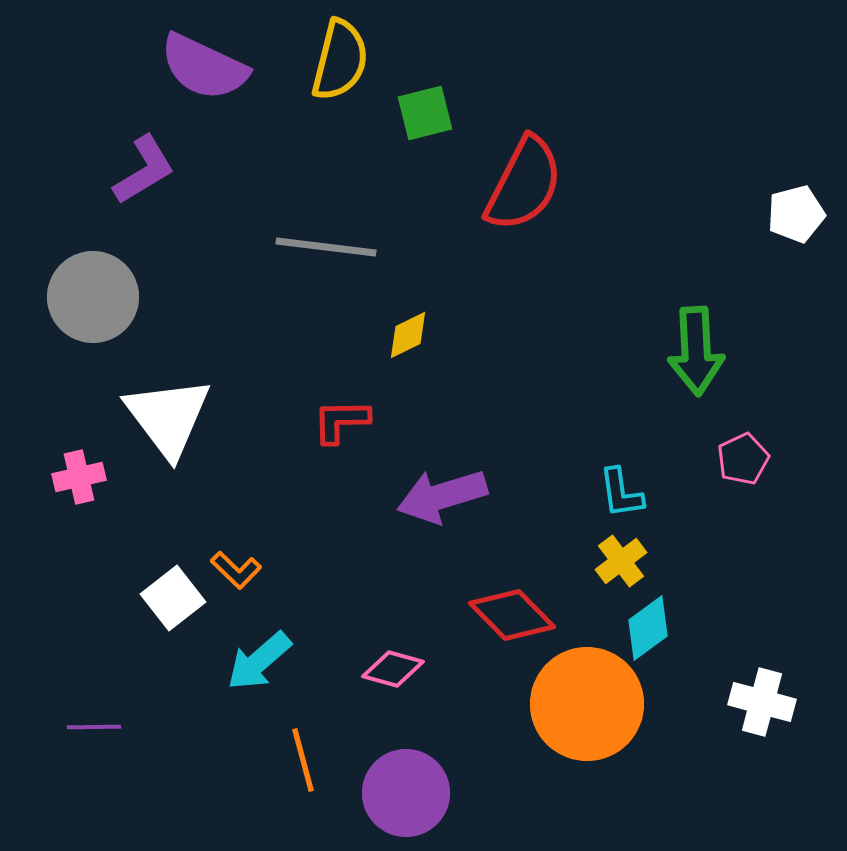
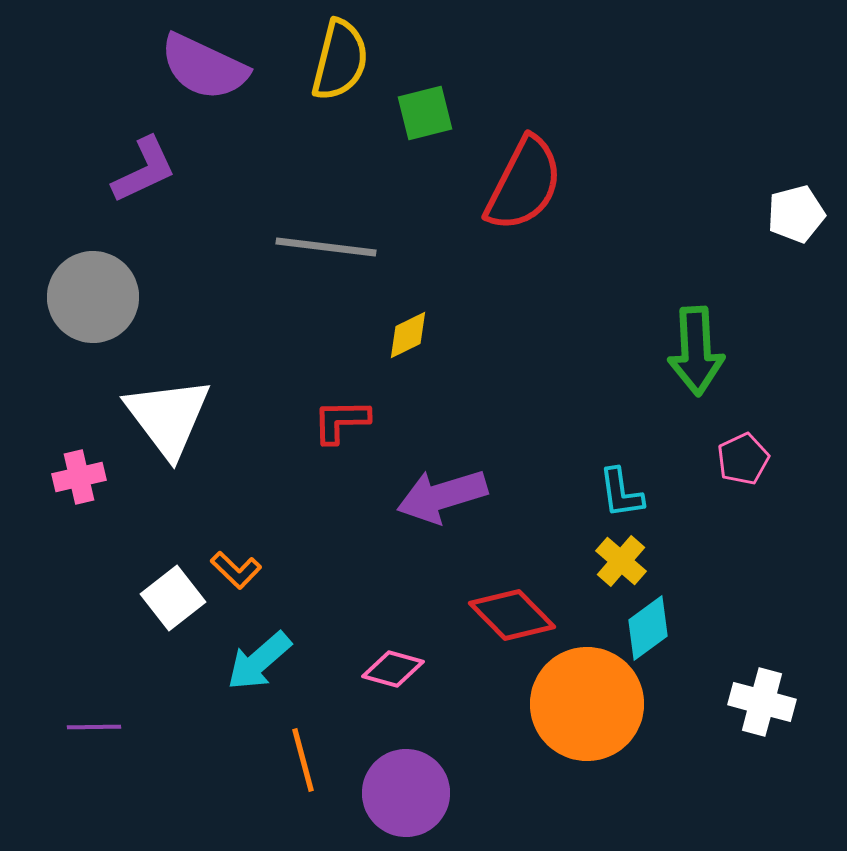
purple L-shape: rotated 6 degrees clockwise
yellow cross: rotated 12 degrees counterclockwise
